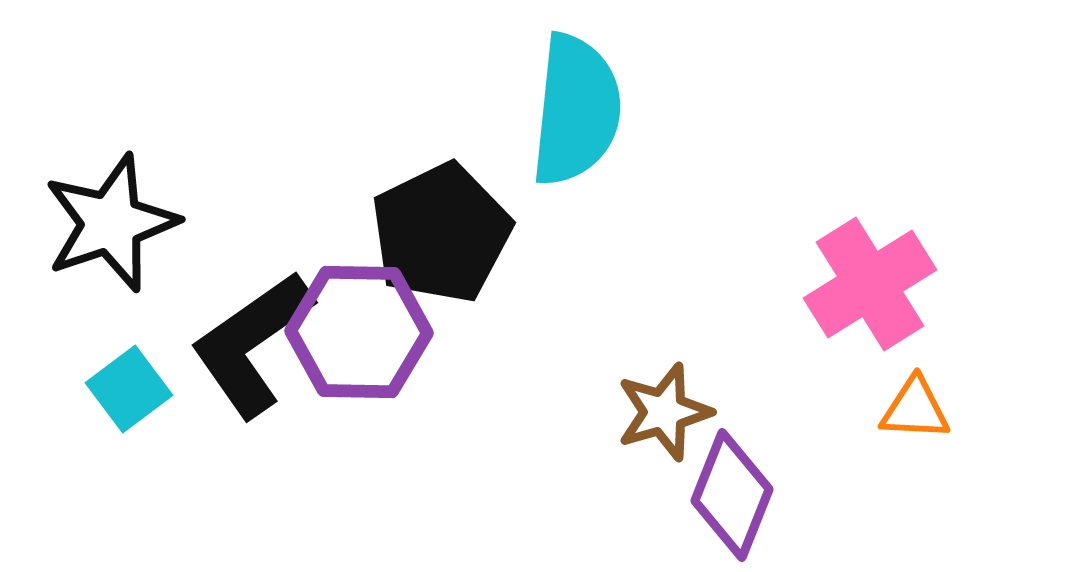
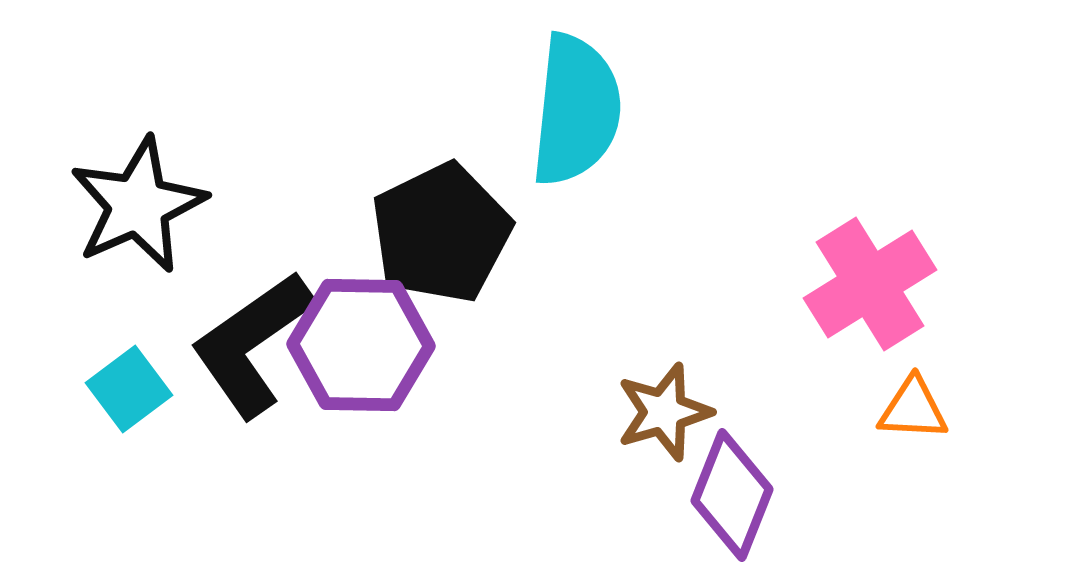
black star: moved 27 px right, 18 px up; rotated 5 degrees counterclockwise
purple hexagon: moved 2 px right, 13 px down
orange triangle: moved 2 px left
